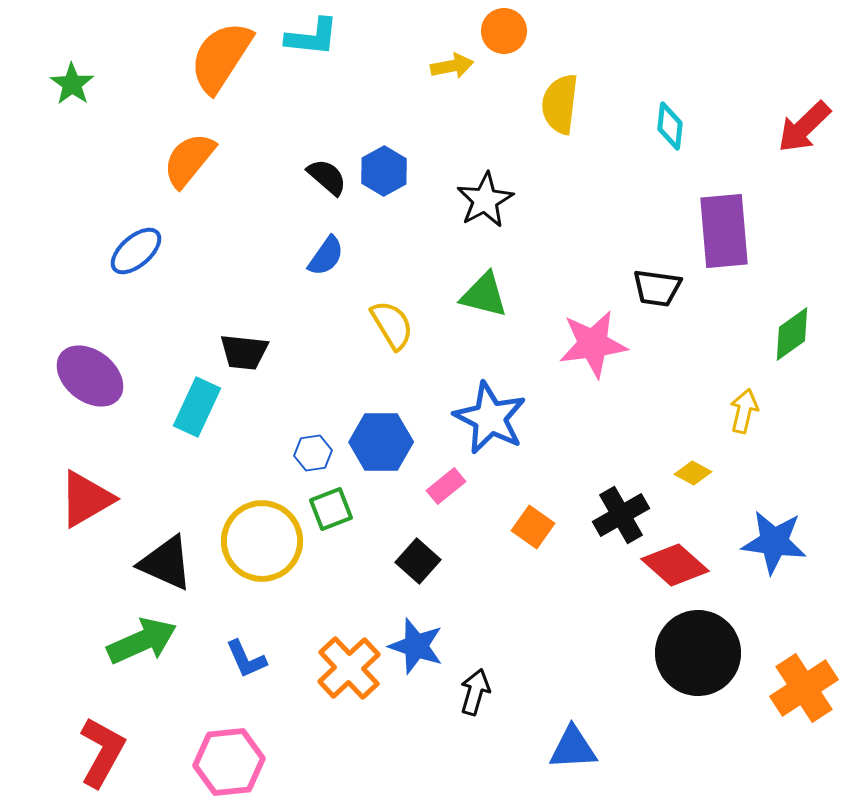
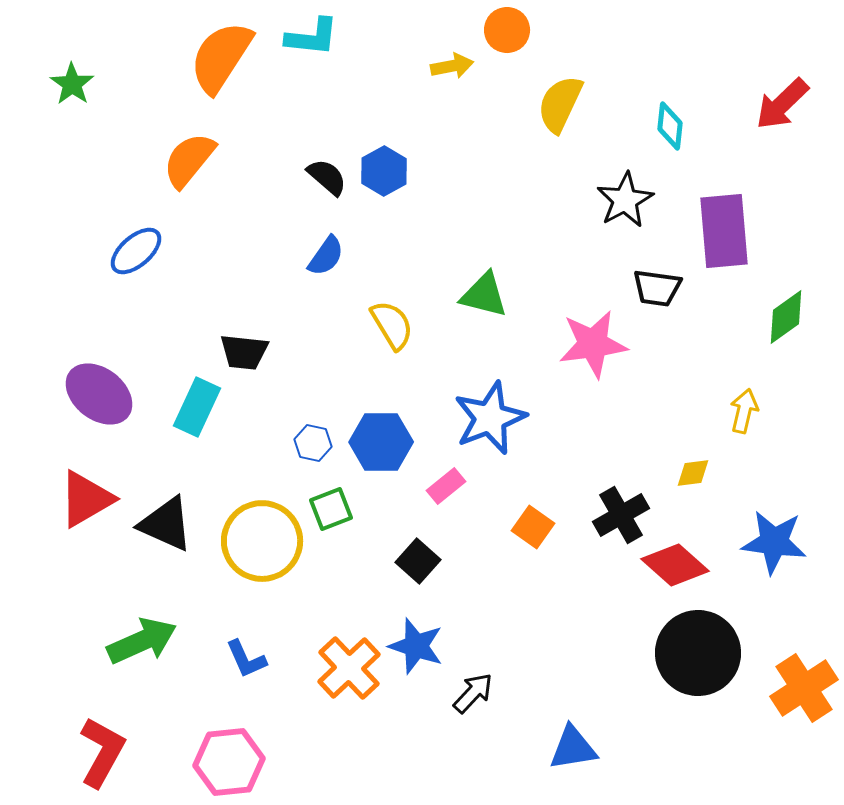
orange circle at (504, 31): moved 3 px right, 1 px up
yellow semicircle at (560, 104): rotated 18 degrees clockwise
red arrow at (804, 127): moved 22 px left, 23 px up
black star at (485, 200): moved 140 px right
green diamond at (792, 334): moved 6 px left, 17 px up
purple ellipse at (90, 376): moved 9 px right, 18 px down
blue star at (490, 418): rotated 24 degrees clockwise
blue hexagon at (313, 453): moved 10 px up; rotated 21 degrees clockwise
yellow diamond at (693, 473): rotated 36 degrees counterclockwise
black triangle at (166, 563): moved 39 px up
black arrow at (475, 692): moved 2 px left, 1 px down; rotated 27 degrees clockwise
blue triangle at (573, 748): rotated 6 degrees counterclockwise
